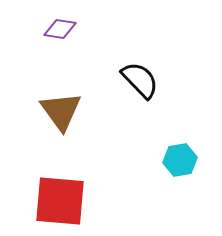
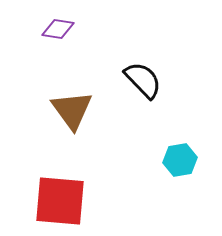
purple diamond: moved 2 px left
black semicircle: moved 3 px right
brown triangle: moved 11 px right, 1 px up
